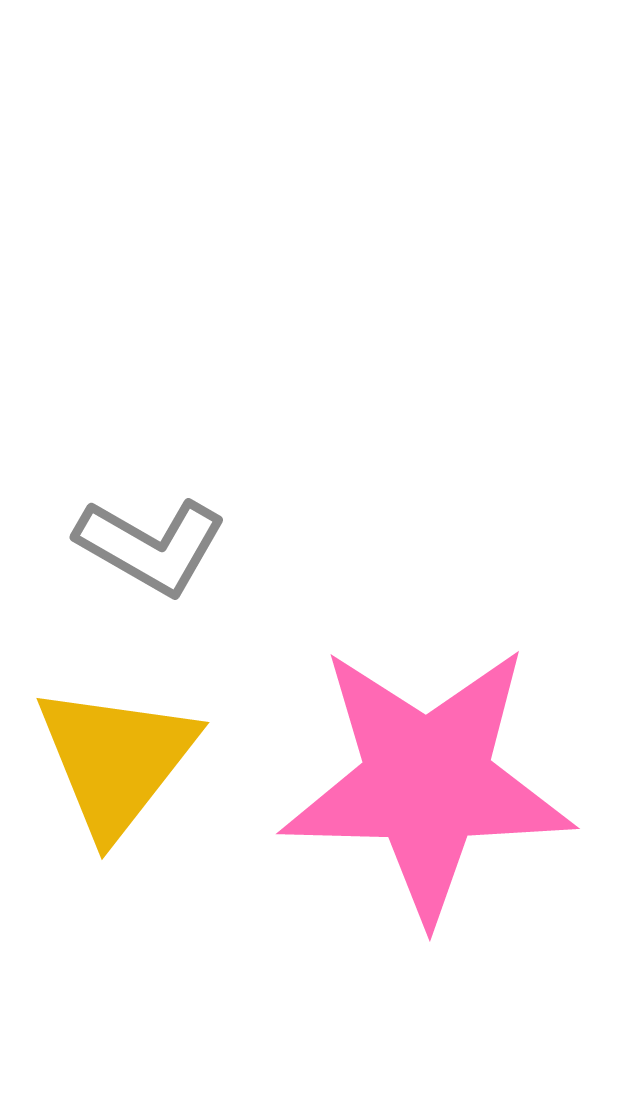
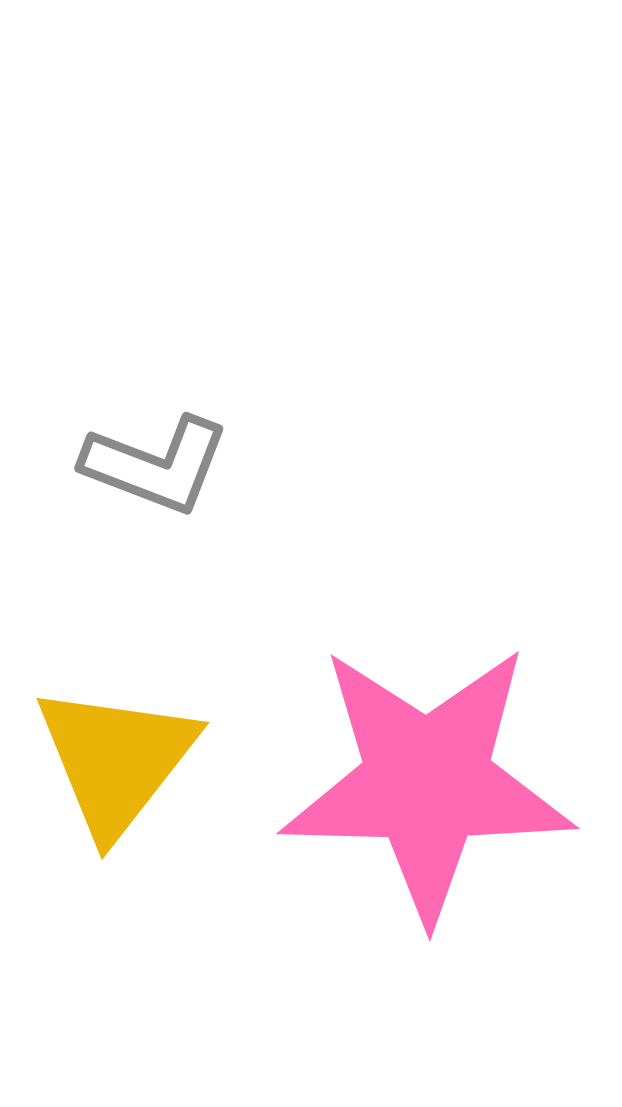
gray L-shape: moved 5 px right, 81 px up; rotated 9 degrees counterclockwise
